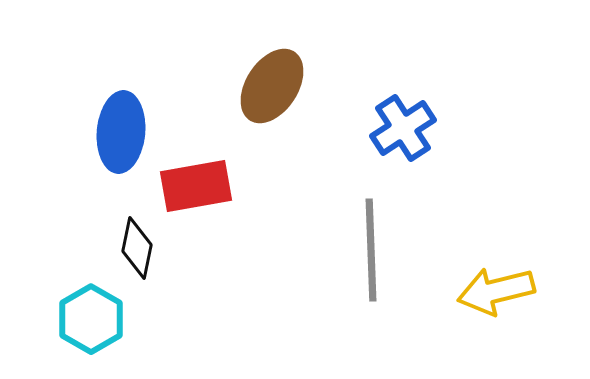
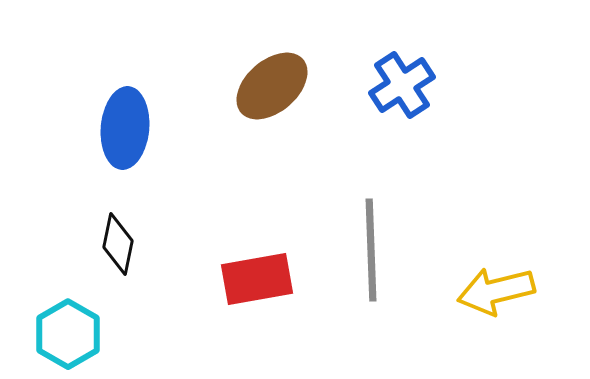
brown ellipse: rotated 16 degrees clockwise
blue cross: moved 1 px left, 43 px up
blue ellipse: moved 4 px right, 4 px up
red rectangle: moved 61 px right, 93 px down
black diamond: moved 19 px left, 4 px up
cyan hexagon: moved 23 px left, 15 px down
